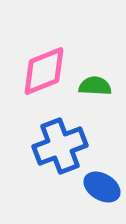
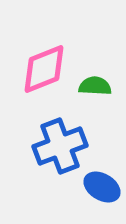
pink diamond: moved 2 px up
